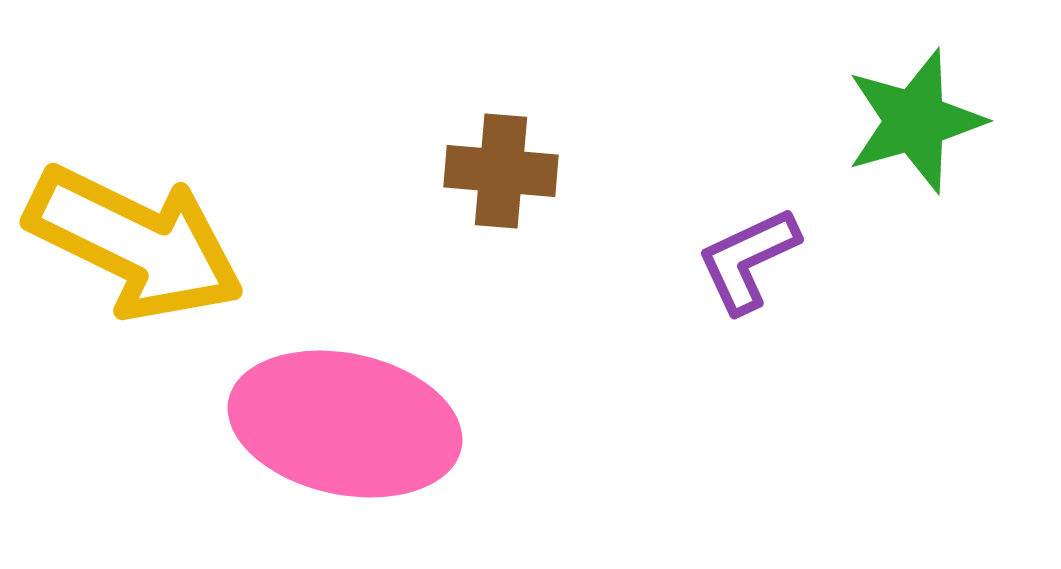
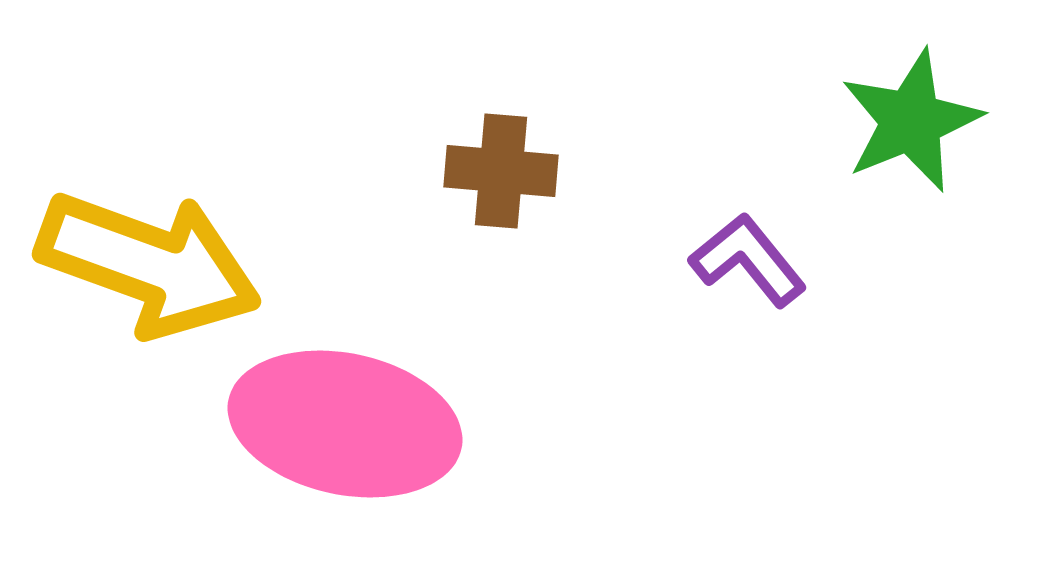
green star: moved 4 px left; rotated 6 degrees counterclockwise
yellow arrow: moved 14 px right, 21 px down; rotated 6 degrees counterclockwise
purple L-shape: rotated 76 degrees clockwise
